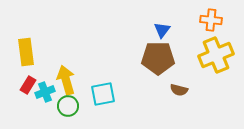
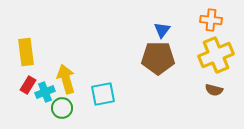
yellow arrow: moved 1 px up
brown semicircle: moved 35 px right
green circle: moved 6 px left, 2 px down
